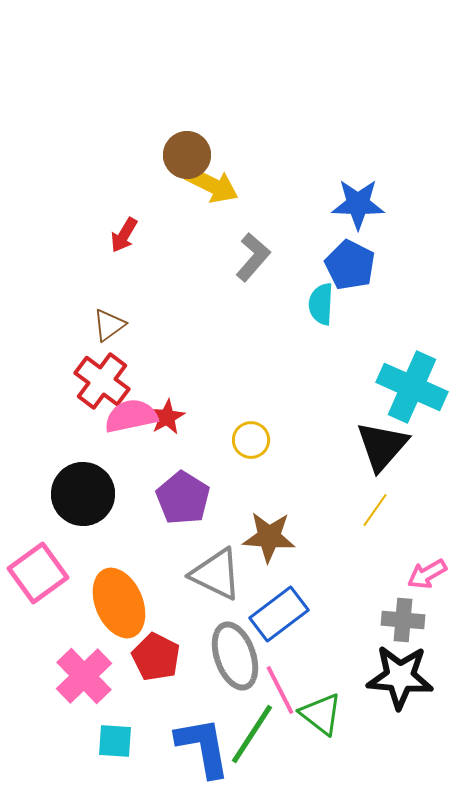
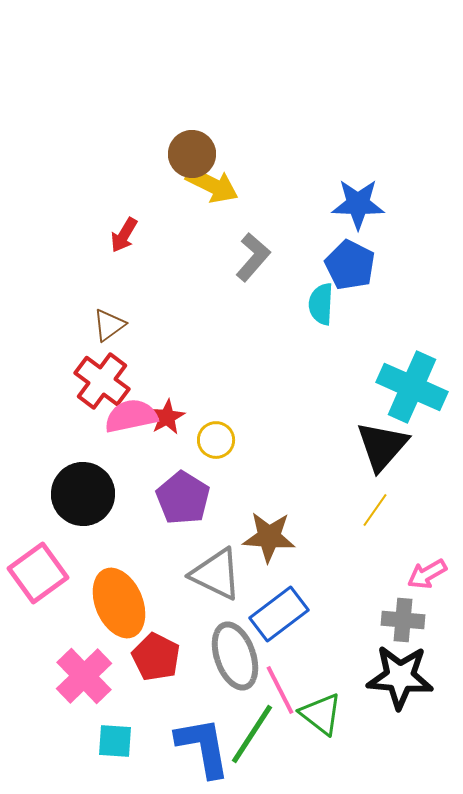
brown circle: moved 5 px right, 1 px up
yellow circle: moved 35 px left
